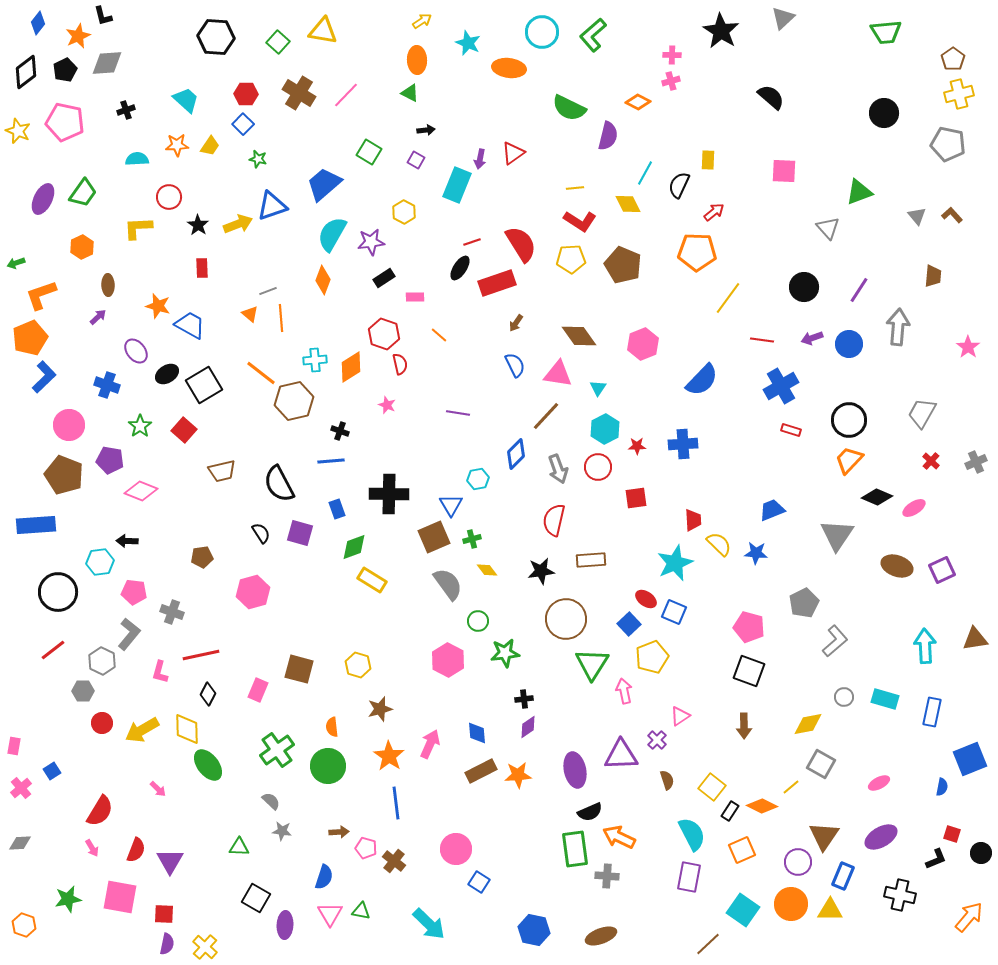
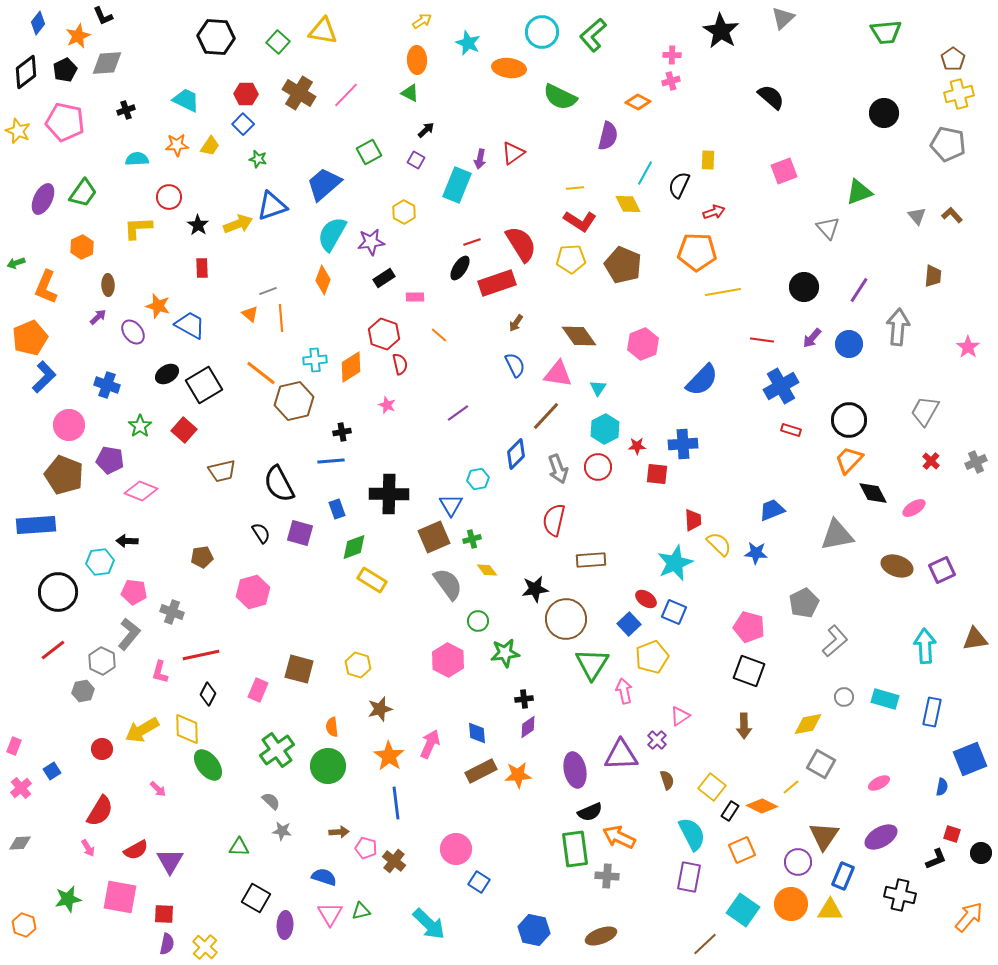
black L-shape at (103, 16): rotated 10 degrees counterclockwise
cyan trapezoid at (186, 100): rotated 16 degrees counterclockwise
green semicircle at (569, 108): moved 9 px left, 11 px up
black arrow at (426, 130): rotated 36 degrees counterclockwise
green square at (369, 152): rotated 30 degrees clockwise
pink square at (784, 171): rotated 24 degrees counterclockwise
red arrow at (714, 212): rotated 20 degrees clockwise
orange L-shape at (41, 295): moved 5 px right, 8 px up; rotated 48 degrees counterclockwise
yellow line at (728, 298): moved 5 px left, 6 px up; rotated 44 degrees clockwise
purple arrow at (812, 338): rotated 30 degrees counterclockwise
purple ellipse at (136, 351): moved 3 px left, 19 px up
purple line at (458, 413): rotated 45 degrees counterclockwise
gray trapezoid at (922, 413): moved 3 px right, 2 px up
black cross at (340, 431): moved 2 px right, 1 px down; rotated 30 degrees counterclockwise
black diamond at (877, 497): moved 4 px left, 4 px up; rotated 40 degrees clockwise
red square at (636, 498): moved 21 px right, 24 px up; rotated 15 degrees clockwise
gray triangle at (837, 535): rotated 45 degrees clockwise
black star at (541, 571): moved 6 px left, 18 px down
gray hexagon at (83, 691): rotated 10 degrees counterclockwise
red circle at (102, 723): moved 26 px down
pink rectangle at (14, 746): rotated 12 degrees clockwise
pink arrow at (92, 848): moved 4 px left
red semicircle at (136, 850): rotated 40 degrees clockwise
blue semicircle at (324, 877): rotated 90 degrees counterclockwise
green triangle at (361, 911): rotated 24 degrees counterclockwise
brown line at (708, 944): moved 3 px left
